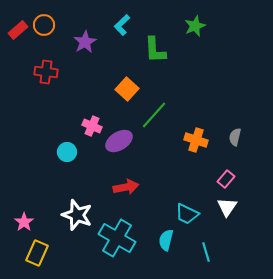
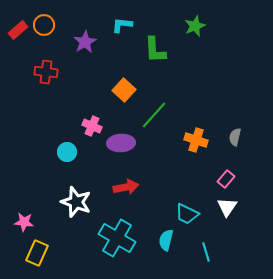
cyan L-shape: rotated 50 degrees clockwise
orange square: moved 3 px left, 1 px down
purple ellipse: moved 2 px right, 2 px down; rotated 28 degrees clockwise
white star: moved 1 px left, 13 px up
pink star: rotated 30 degrees counterclockwise
